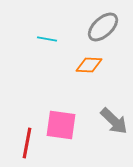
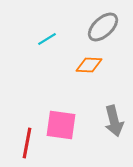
cyan line: rotated 42 degrees counterclockwise
gray arrow: rotated 32 degrees clockwise
